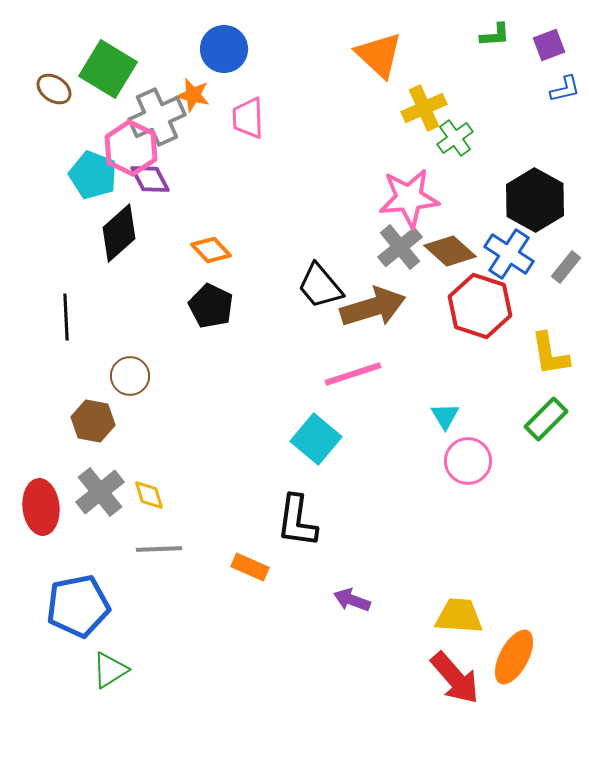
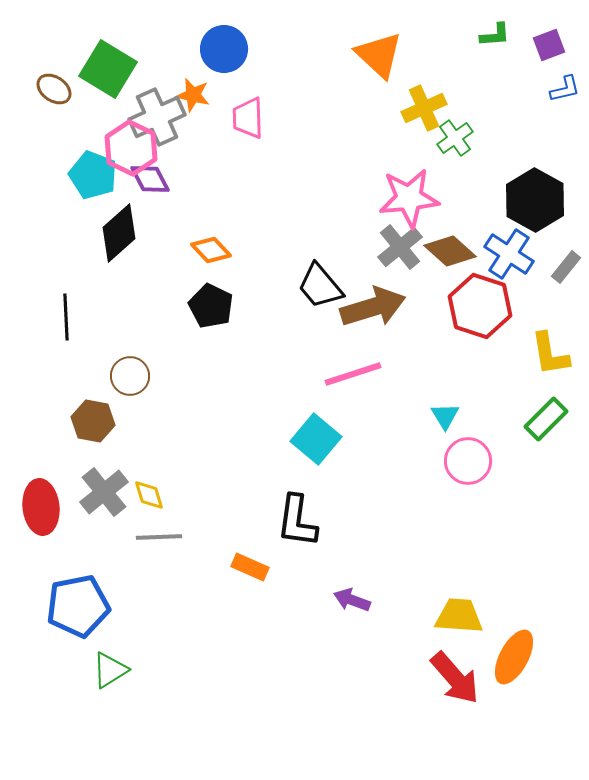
gray cross at (100, 492): moved 4 px right
gray line at (159, 549): moved 12 px up
